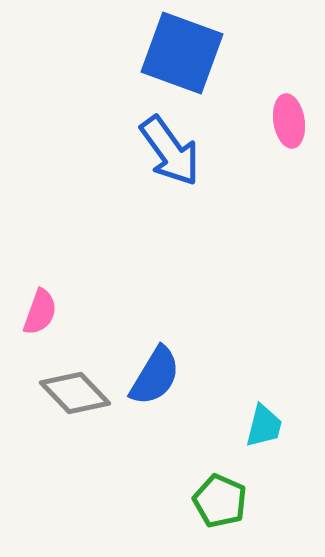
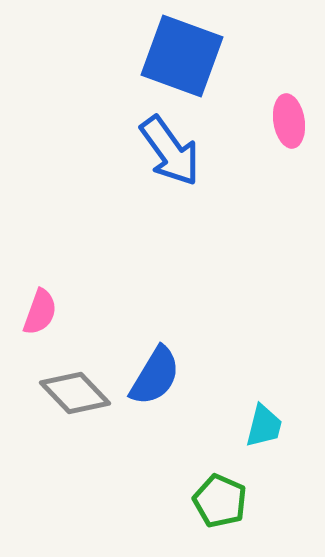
blue square: moved 3 px down
